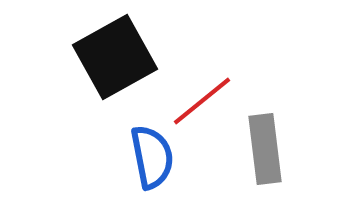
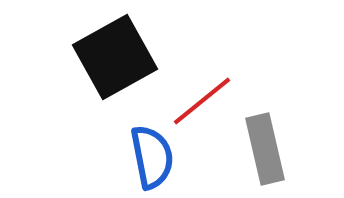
gray rectangle: rotated 6 degrees counterclockwise
